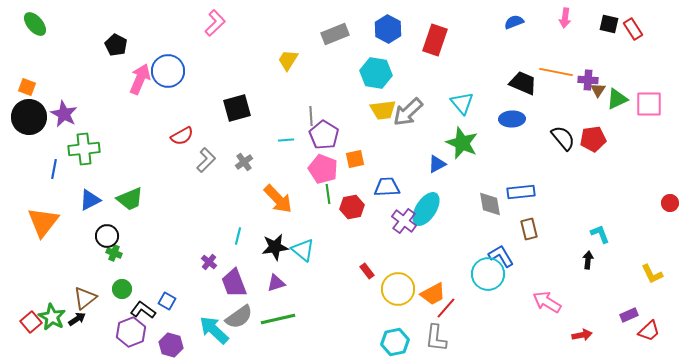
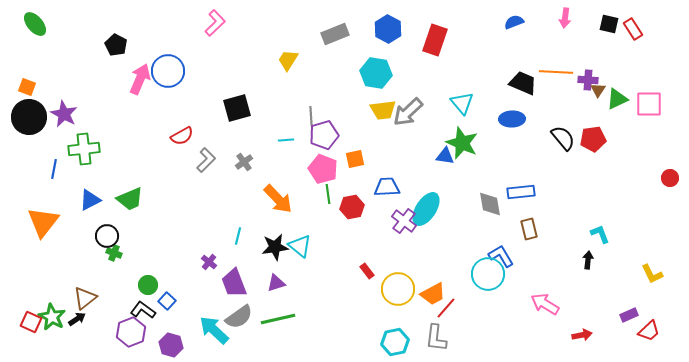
orange line at (556, 72): rotated 8 degrees counterclockwise
purple pentagon at (324, 135): rotated 24 degrees clockwise
blue triangle at (437, 164): moved 8 px right, 8 px up; rotated 36 degrees clockwise
red circle at (670, 203): moved 25 px up
cyan triangle at (303, 250): moved 3 px left, 4 px up
green circle at (122, 289): moved 26 px right, 4 px up
blue square at (167, 301): rotated 12 degrees clockwise
pink arrow at (547, 302): moved 2 px left, 2 px down
red square at (31, 322): rotated 25 degrees counterclockwise
